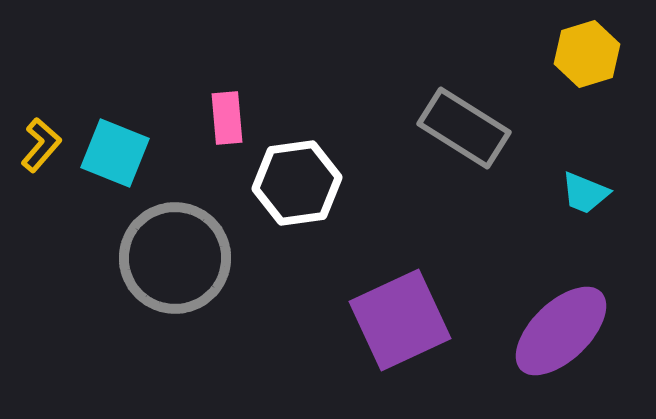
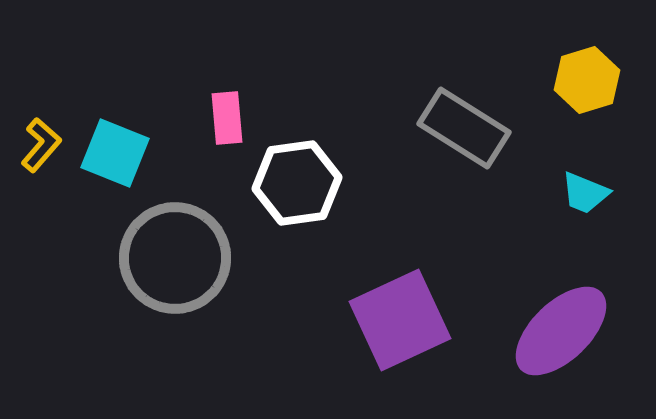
yellow hexagon: moved 26 px down
